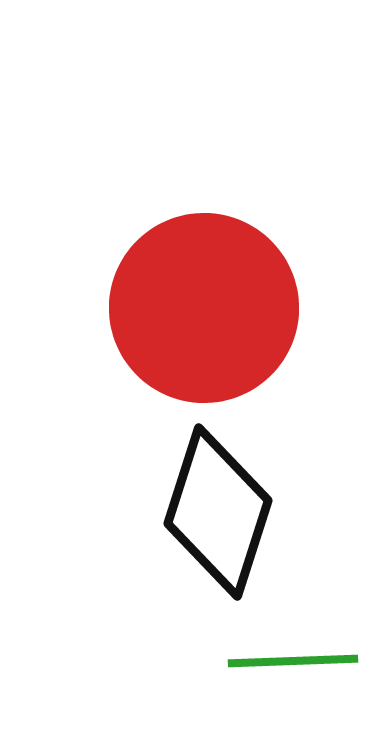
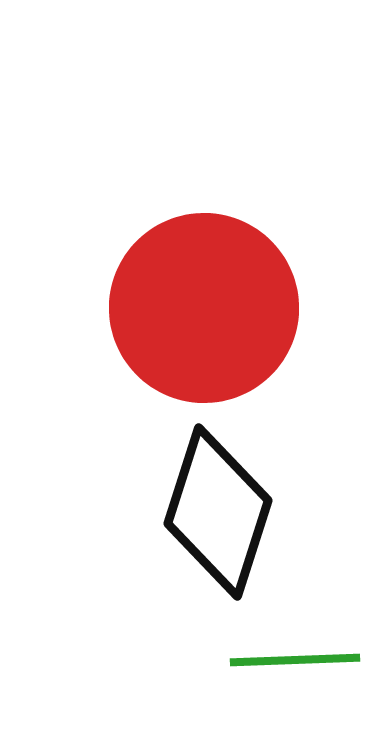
green line: moved 2 px right, 1 px up
